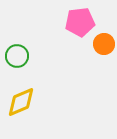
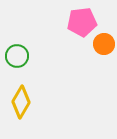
pink pentagon: moved 2 px right
yellow diamond: rotated 36 degrees counterclockwise
